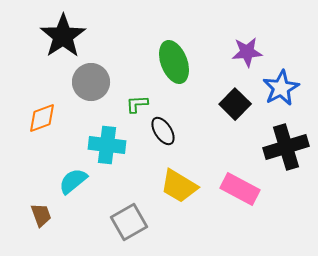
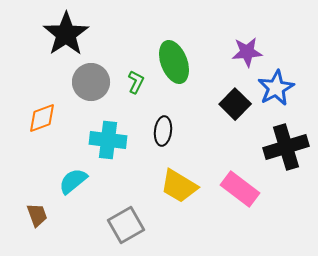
black star: moved 3 px right, 2 px up
blue star: moved 5 px left
green L-shape: moved 1 px left, 22 px up; rotated 120 degrees clockwise
black ellipse: rotated 40 degrees clockwise
cyan cross: moved 1 px right, 5 px up
pink rectangle: rotated 9 degrees clockwise
brown trapezoid: moved 4 px left
gray square: moved 3 px left, 3 px down
